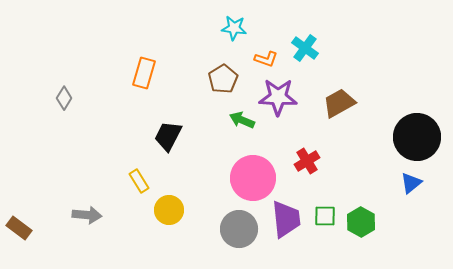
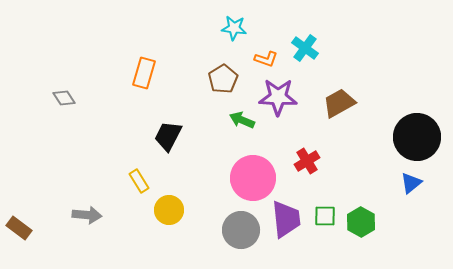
gray diamond: rotated 65 degrees counterclockwise
gray circle: moved 2 px right, 1 px down
